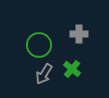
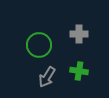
green cross: moved 7 px right, 2 px down; rotated 30 degrees counterclockwise
gray arrow: moved 3 px right, 3 px down
